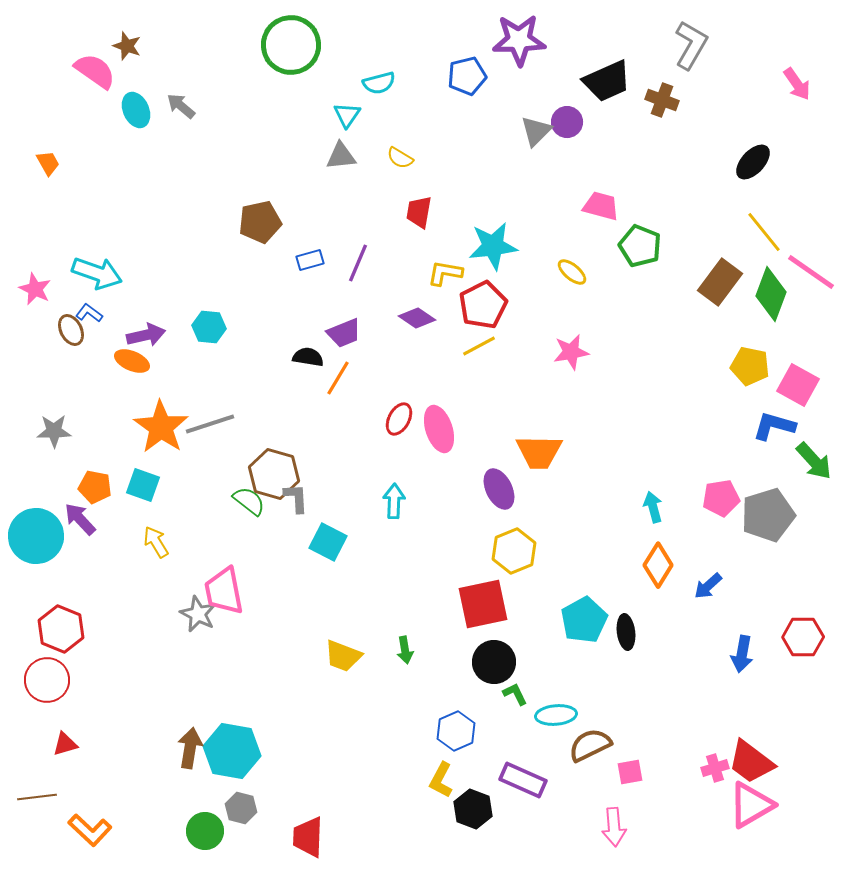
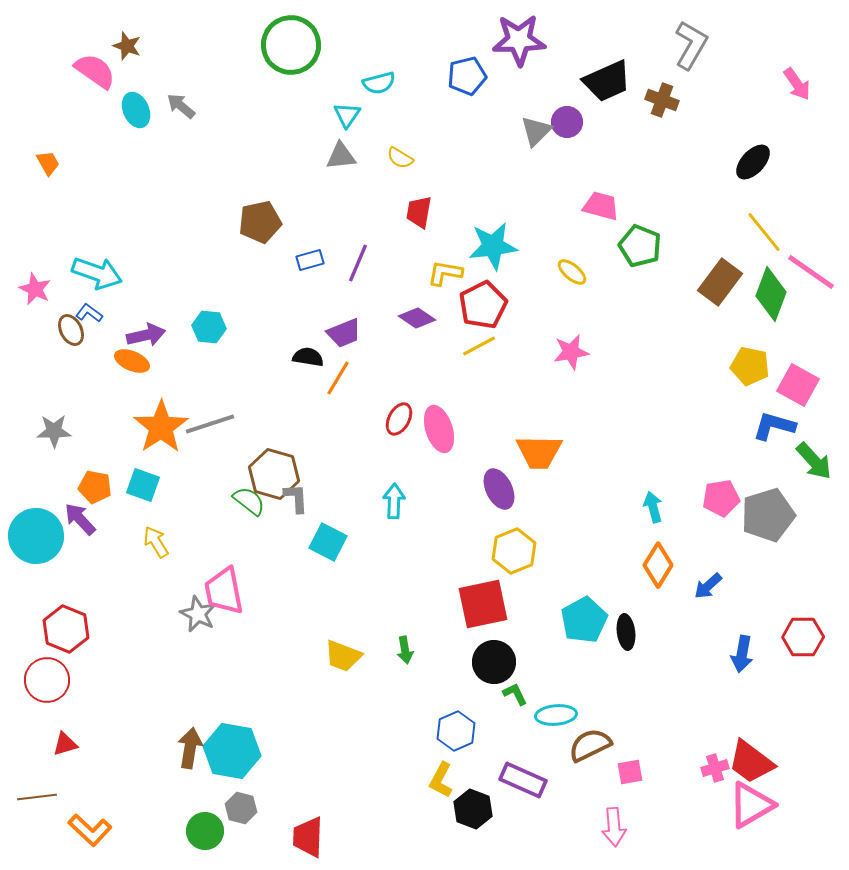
orange star at (161, 427): rotated 4 degrees clockwise
red hexagon at (61, 629): moved 5 px right
